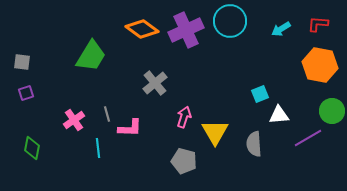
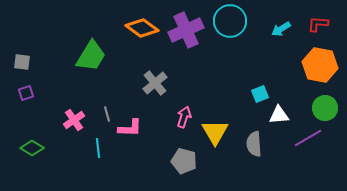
orange diamond: moved 1 px up
green circle: moved 7 px left, 3 px up
green diamond: rotated 70 degrees counterclockwise
